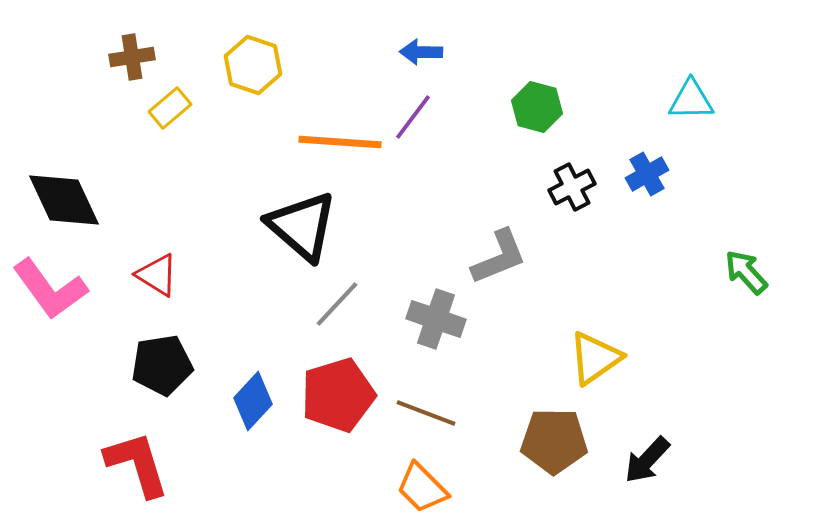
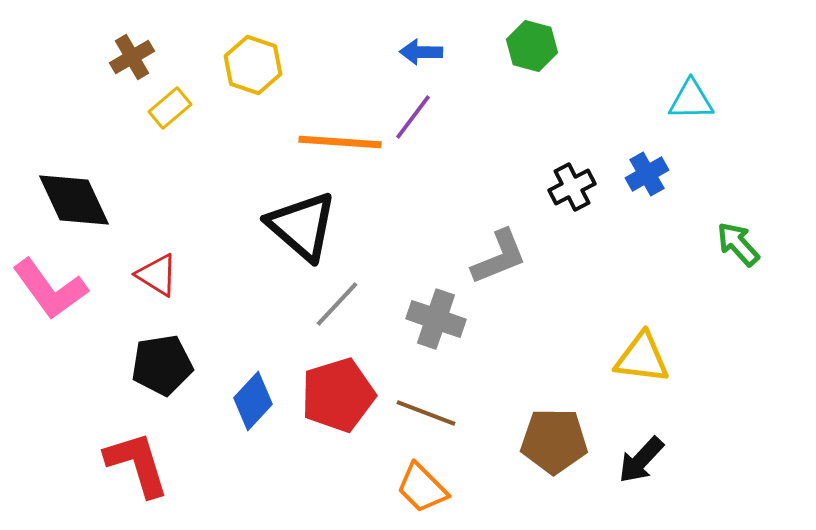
brown cross: rotated 21 degrees counterclockwise
green hexagon: moved 5 px left, 61 px up
black diamond: moved 10 px right
green arrow: moved 8 px left, 28 px up
yellow triangle: moved 47 px right; rotated 42 degrees clockwise
black arrow: moved 6 px left
